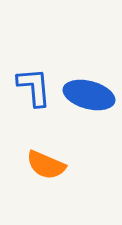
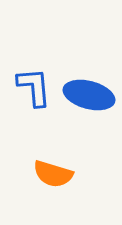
orange semicircle: moved 7 px right, 9 px down; rotated 6 degrees counterclockwise
